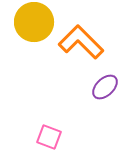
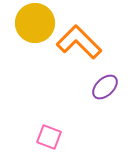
yellow circle: moved 1 px right, 1 px down
orange L-shape: moved 2 px left
